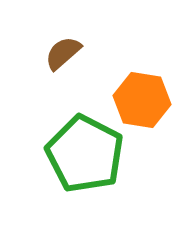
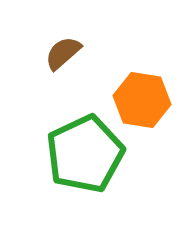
green pentagon: rotated 20 degrees clockwise
